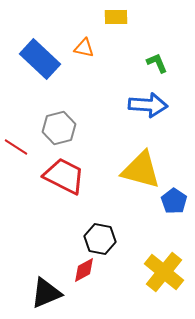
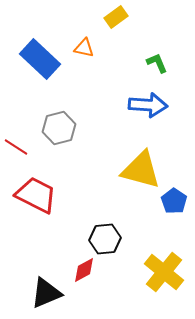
yellow rectangle: rotated 35 degrees counterclockwise
red trapezoid: moved 28 px left, 19 px down
black hexagon: moved 5 px right; rotated 16 degrees counterclockwise
